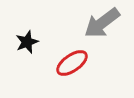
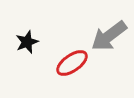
gray arrow: moved 7 px right, 13 px down
